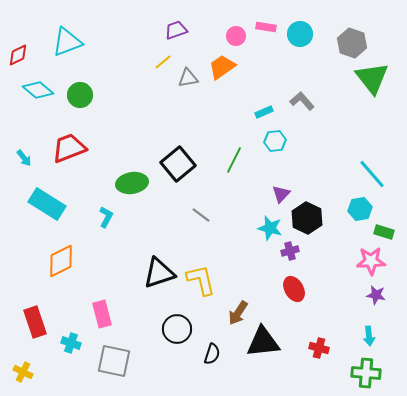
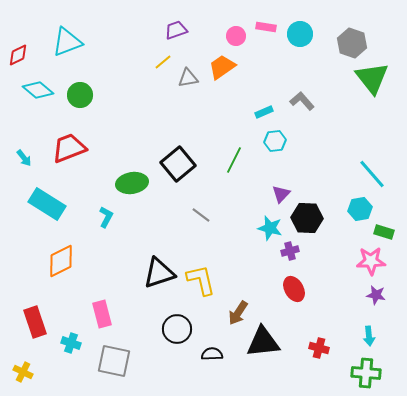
black hexagon at (307, 218): rotated 24 degrees counterclockwise
black semicircle at (212, 354): rotated 110 degrees counterclockwise
